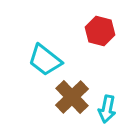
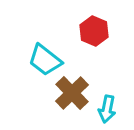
red hexagon: moved 6 px left; rotated 8 degrees clockwise
brown cross: moved 4 px up
